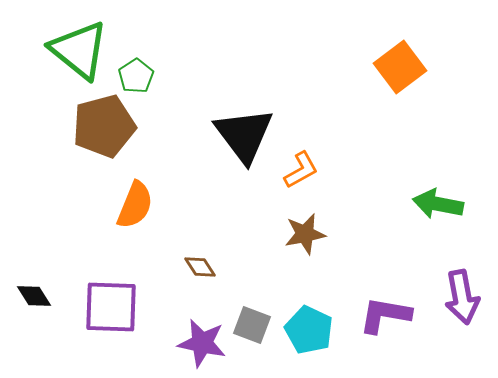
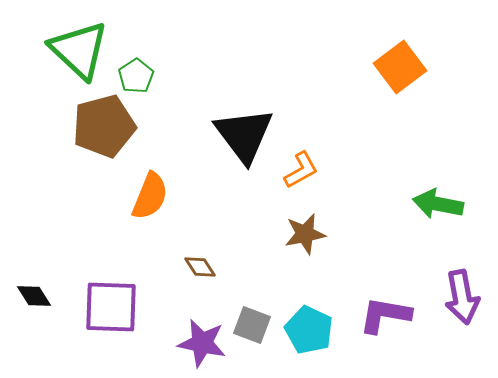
green triangle: rotated 4 degrees clockwise
orange semicircle: moved 15 px right, 9 px up
